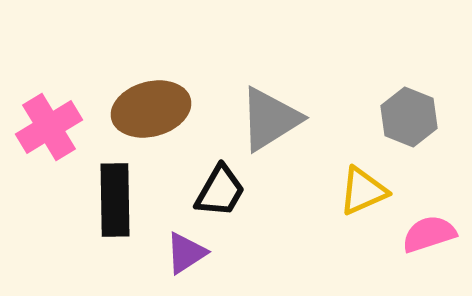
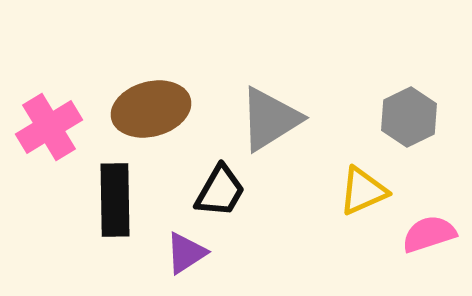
gray hexagon: rotated 12 degrees clockwise
